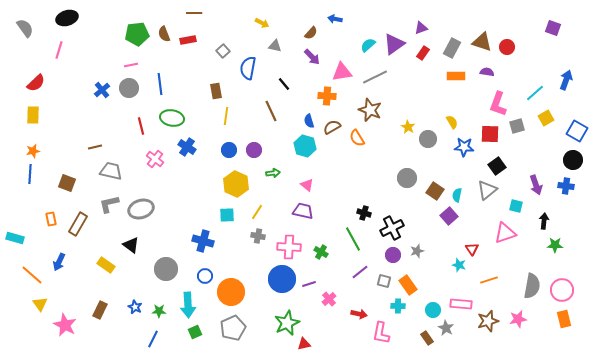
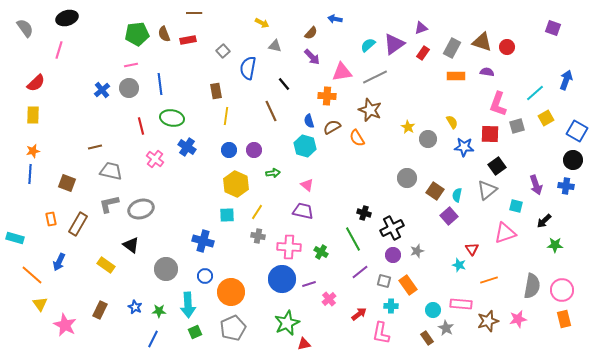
black arrow at (544, 221): rotated 140 degrees counterclockwise
cyan cross at (398, 306): moved 7 px left
red arrow at (359, 314): rotated 49 degrees counterclockwise
